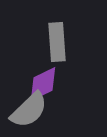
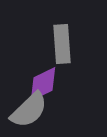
gray rectangle: moved 5 px right, 2 px down
